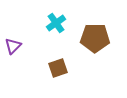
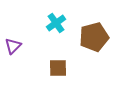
brown pentagon: moved 1 px left, 1 px up; rotated 16 degrees counterclockwise
brown square: rotated 18 degrees clockwise
